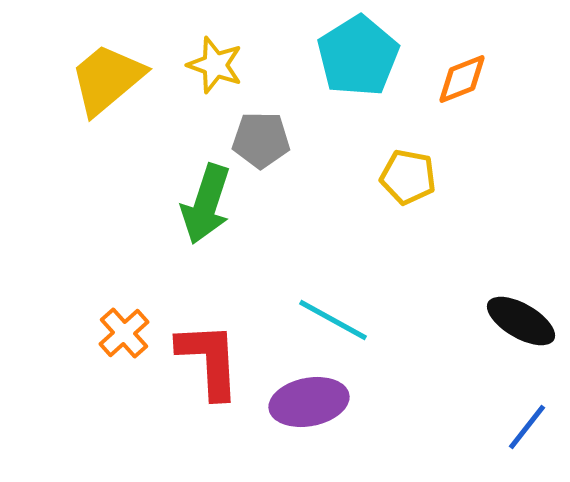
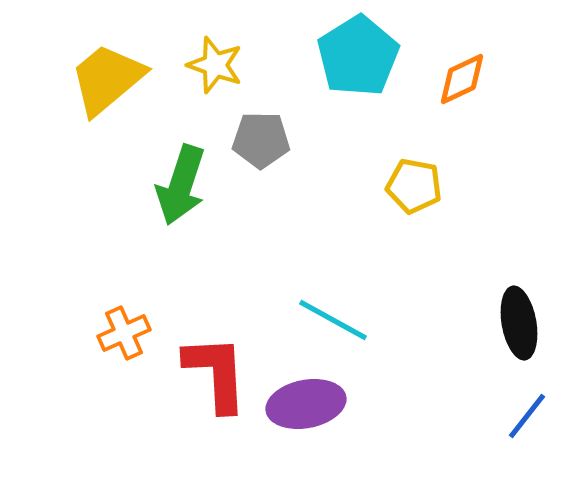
orange diamond: rotated 4 degrees counterclockwise
yellow pentagon: moved 6 px right, 9 px down
green arrow: moved 25 px left, 19 px up
black ellipse: moved 2 px left, 2 px down; rotated 50 degrees clockwise
orange cross: rotated 18 degrees clockwise
red L-shape: moved 7 px right, 13 px down
purple ellipse: moved 3 px left, 2 px down
blue line: moved 11 px up
